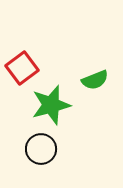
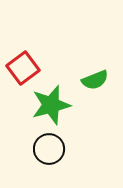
red square: moved 1 px right
black circle: moved 8 px right
